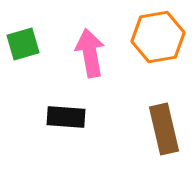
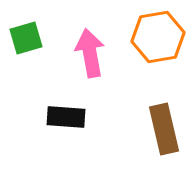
green square: moved 3 px right, 6 px up
